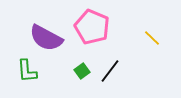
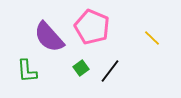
purple semicircle: moved 3 px right, 1 px up; rotated 20 degrees clockwise
green square: moved 1 px left, 3 px up
